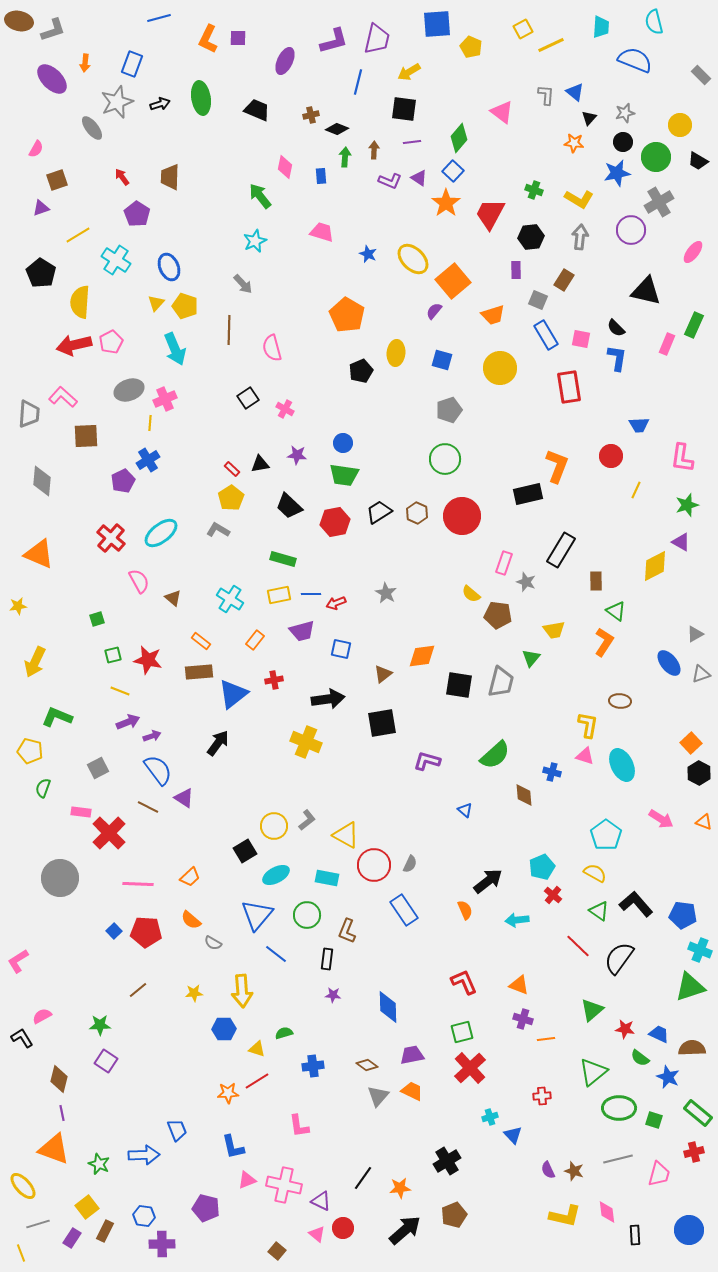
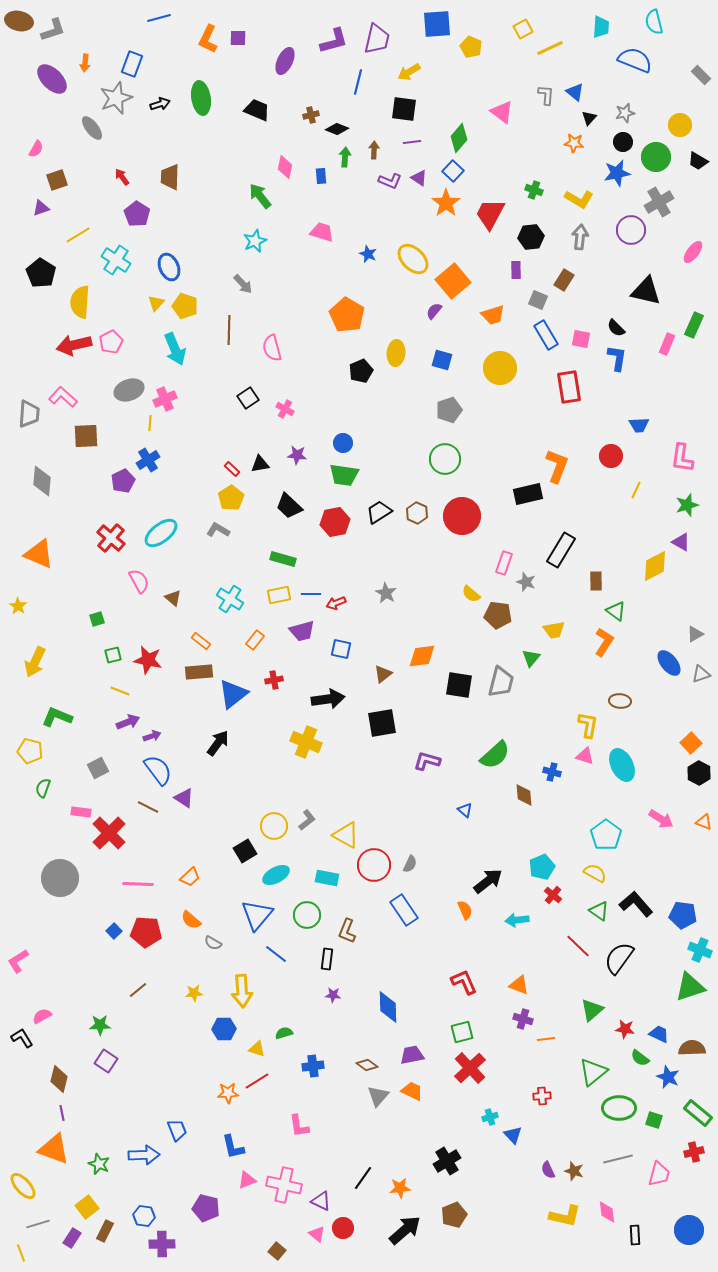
yellow line at (551, 45): moved 1 px left, 3 px down
gray star at (117, 102): moved 1 px left, 4 px up
yellow star at (18, 606): rotated 30 degrees counterclockwise
